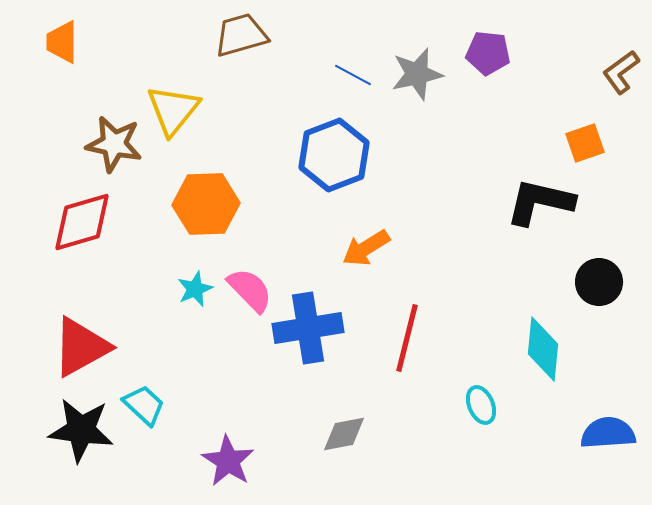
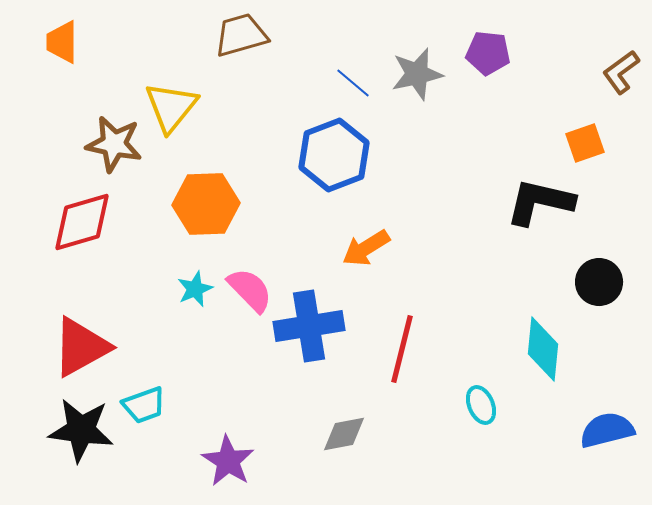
blue line: moved 8 px down; rotated 12 degrees clockwise
yellow triangle: moved 2 px left, 3 px up
blue cross: moved 1 px right, 2 px up
red line: moved 5 px left, 11 px down
cyan trapezoid: rotated 117 degrees clockwise
blue semicircle: moved 1 px left, 3 px up; rotated 10 degrees counterclockwise
